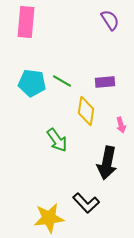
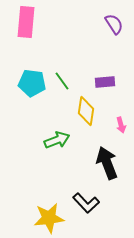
purple semicircle: moved 4 px right, 4 px down
green line: rotated 24 degrees clockwise
green arrow: rotated 75 degrees counterclockwise
black arrow: rotated 148 degrees clockwise
